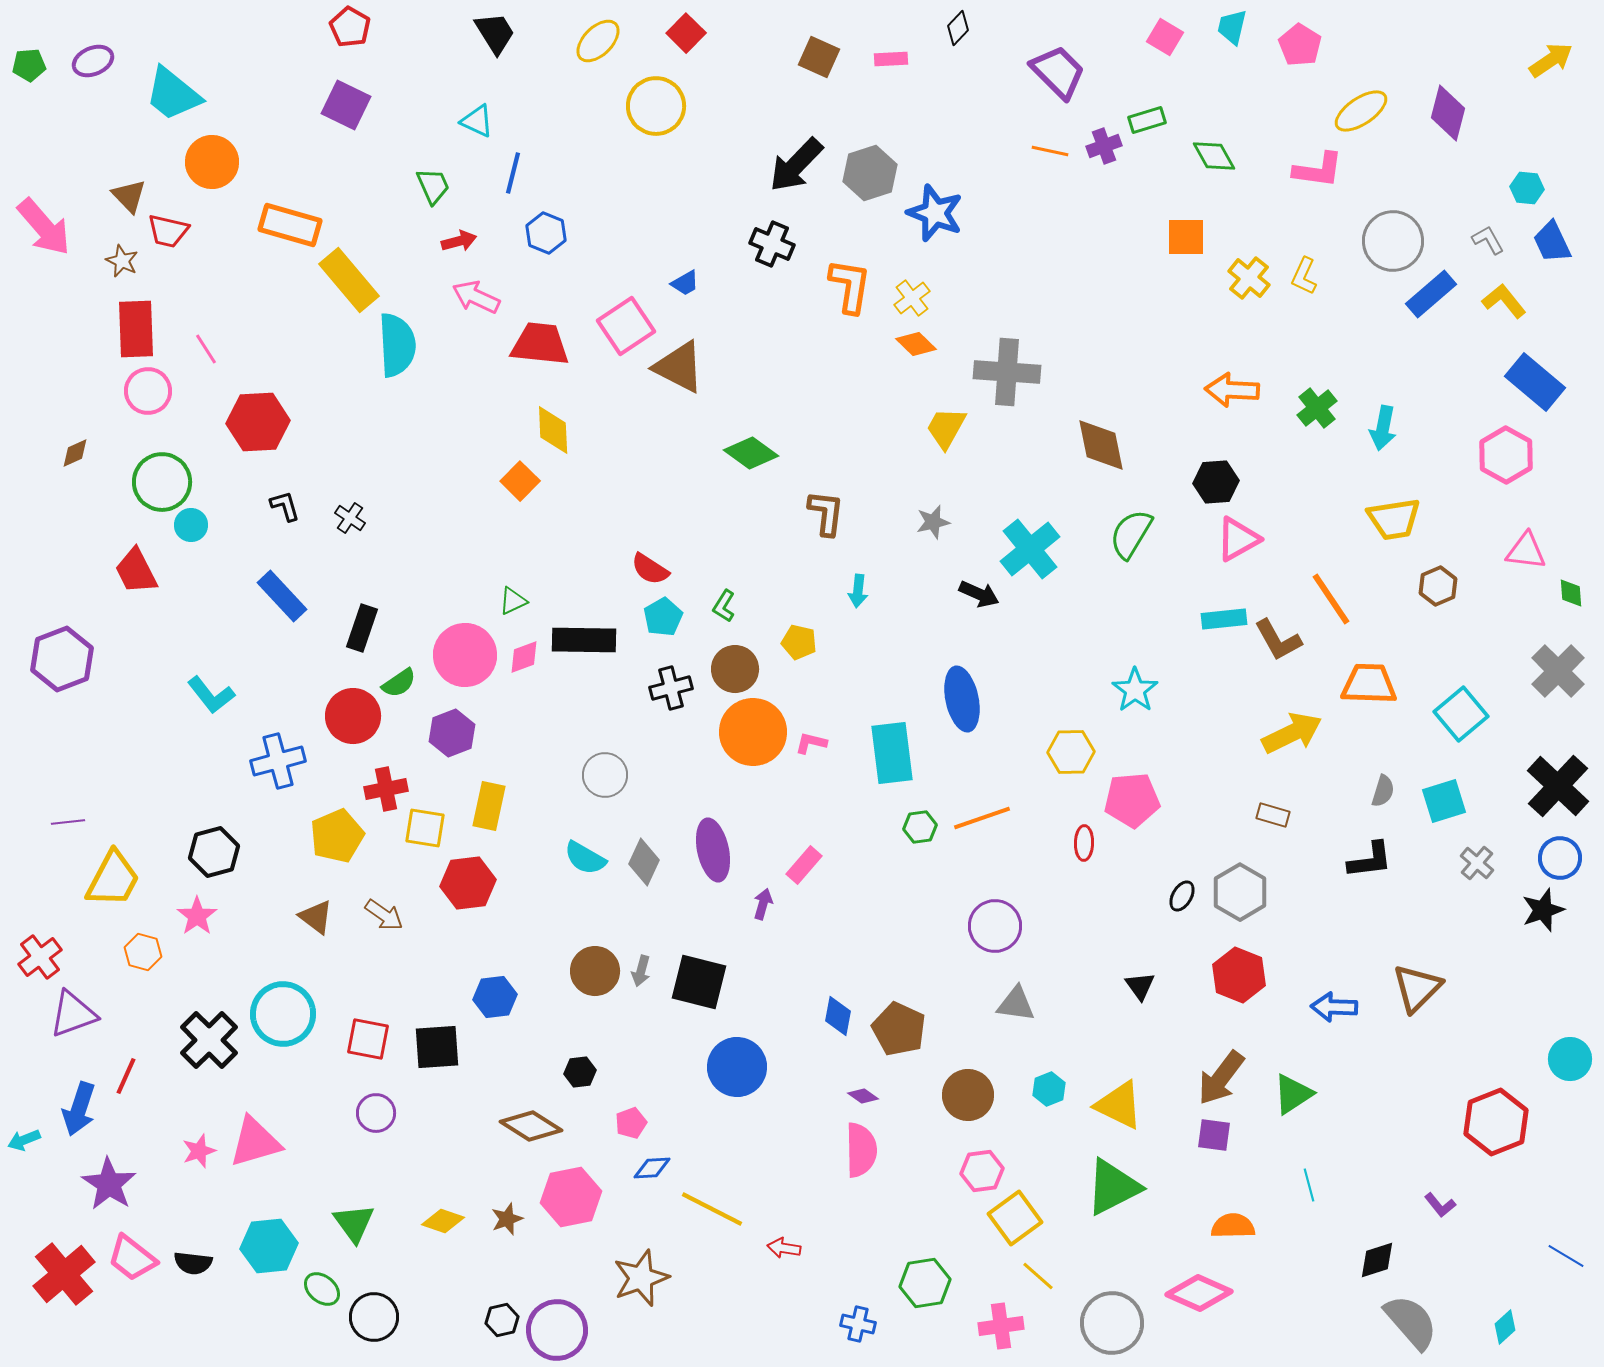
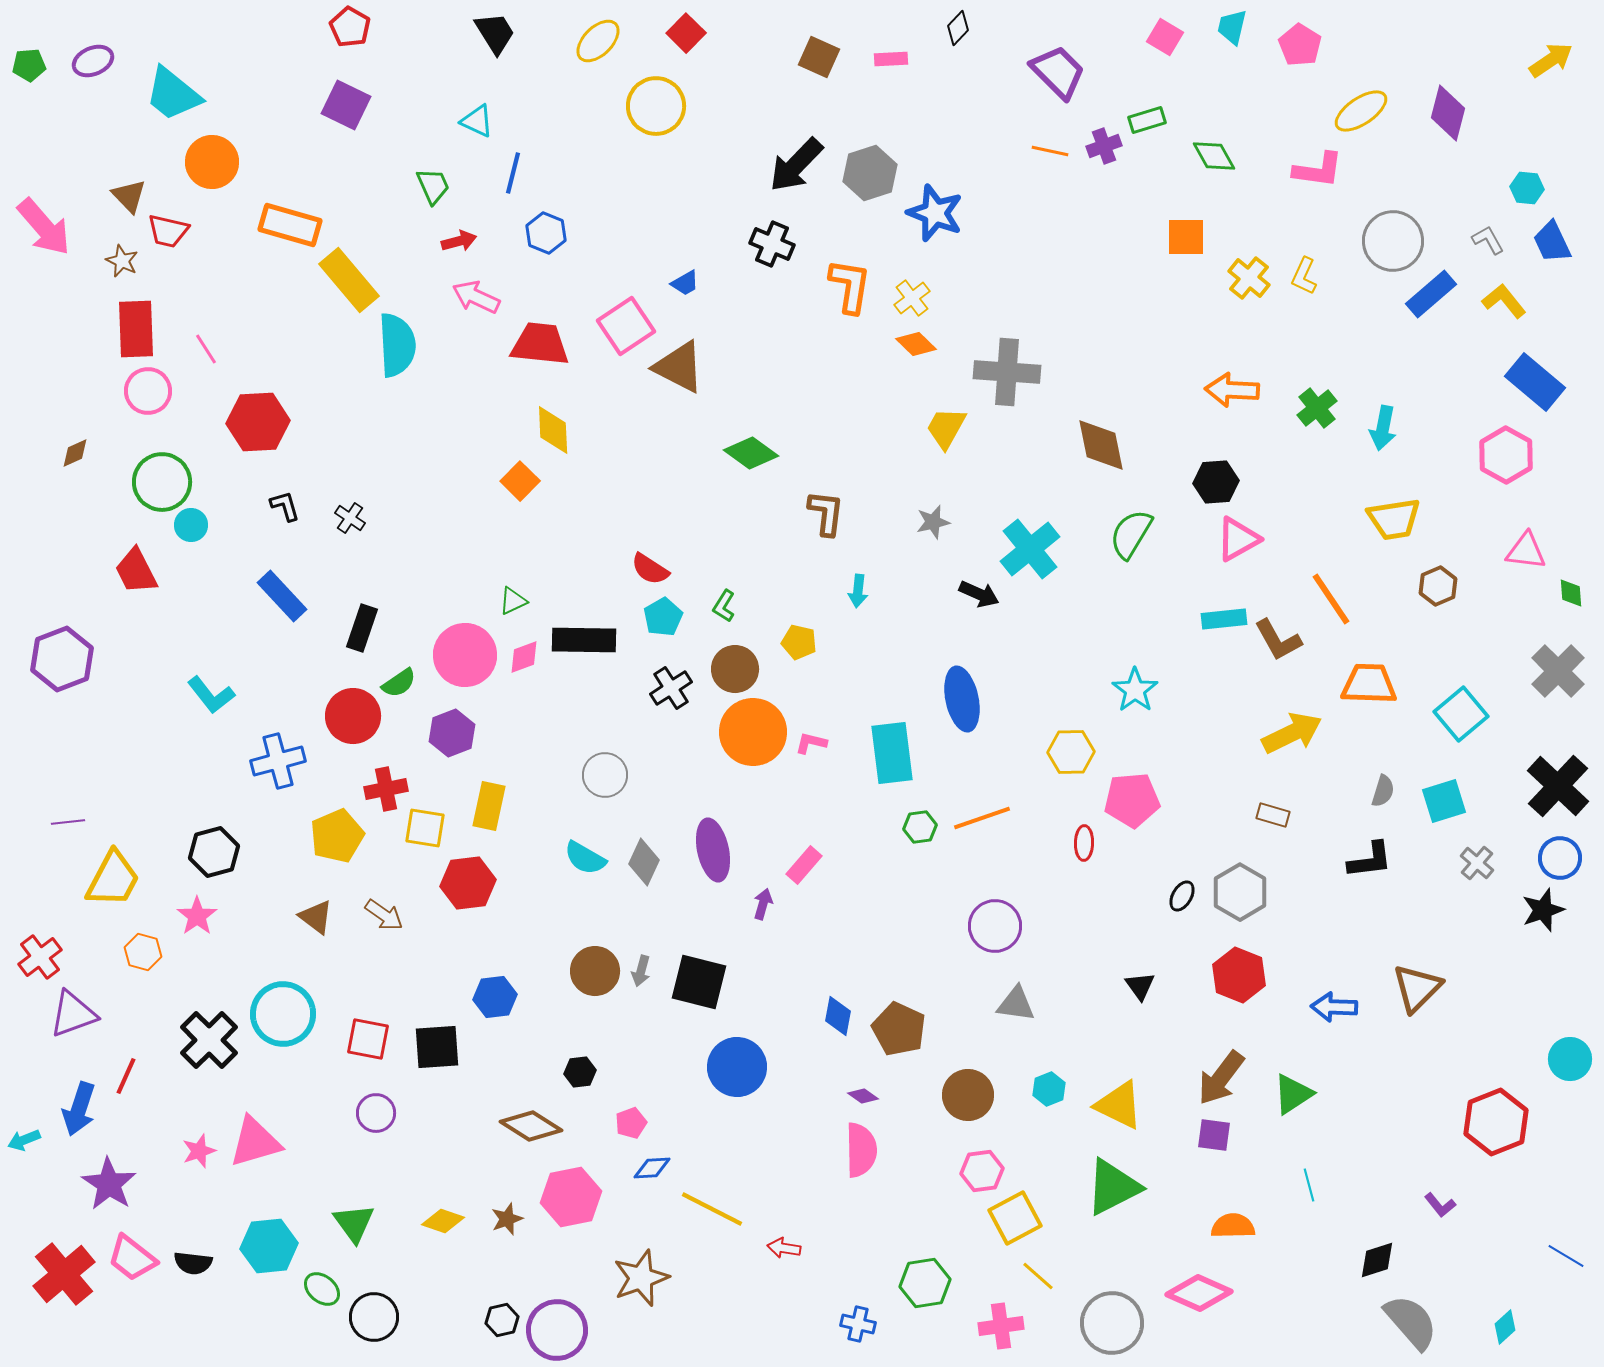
black cross at (671, 688): rotated 18 degrees counterclockwise
yellow square at (1015, 1218): rotated 8 degrees clockwise
